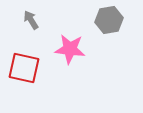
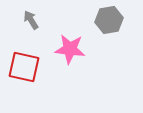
red square: moved 1 px up
